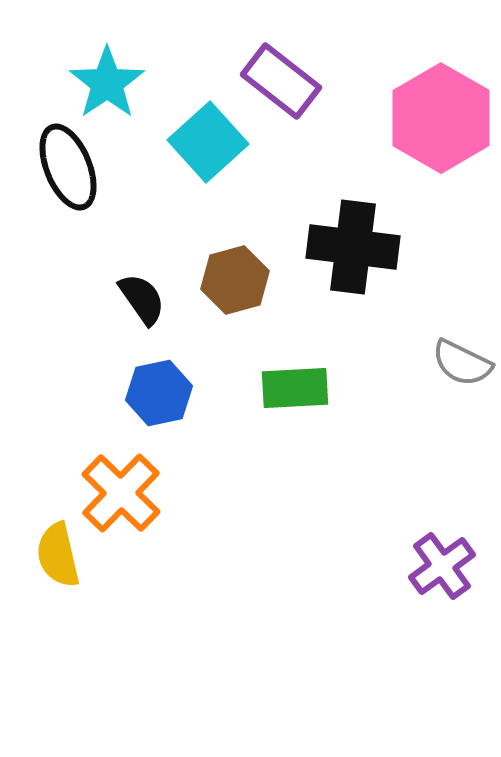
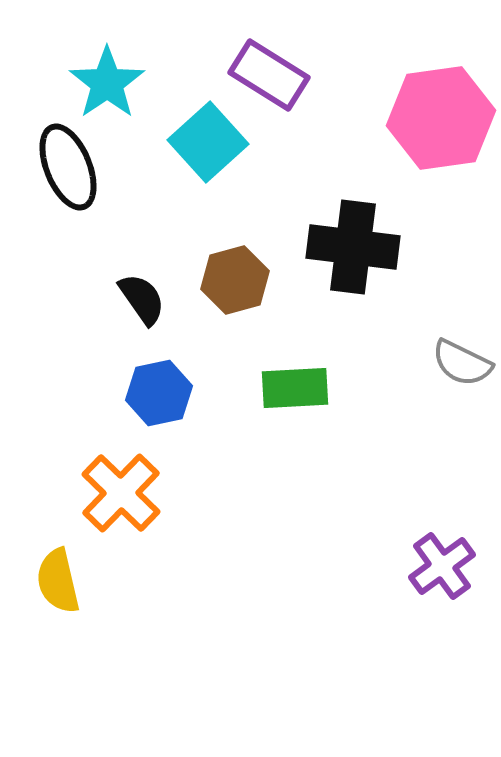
purple rectangle: moved 12 px left, 6 px up; rotated 6 degrees counterclockwise
pink hexagon: rotated 22 degrees clockwise
yellow semicircle: moved 26 px down
